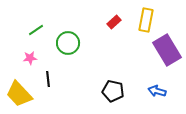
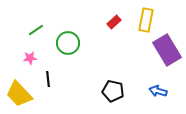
blue arrow: moved 1 px right
